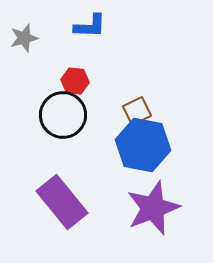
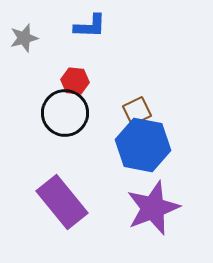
black circle: moved 2 px right, 2 px up
